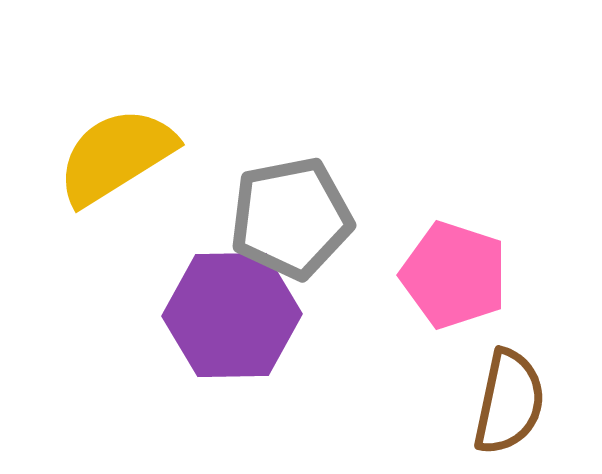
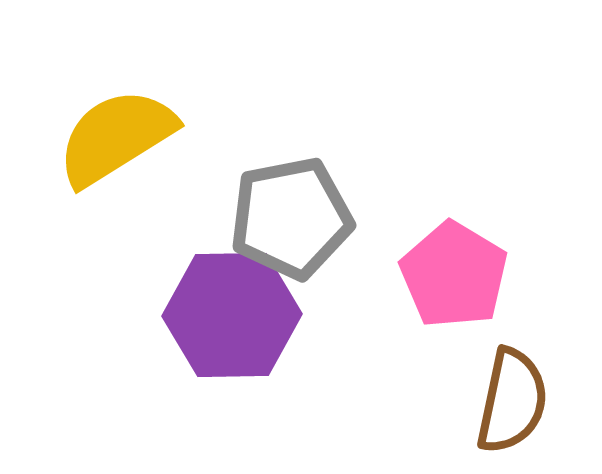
yellow semicircle: moved 19 px up
pink pentagon: rotated 13 degrees clockwise
brown semicircle: moved 3 px right, 1 px up
